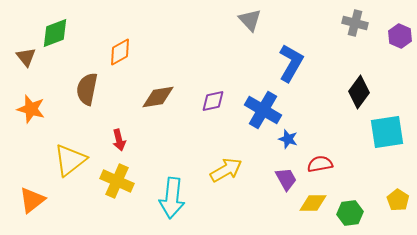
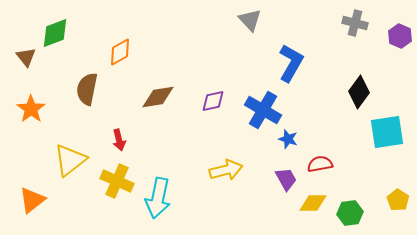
orange star: rotated 20 degrees clockwise
yellow arrow: rotated 16 degrees clockwise
cyan arrow: moved 14 px left; rotated 6 degrees clockwise
